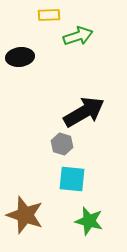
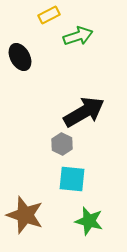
yellow rectangle: rotated 25 degrees counterclockwise
black ellipse: rotated 68 degrees clockwise
gray hexagon: rotated 10 degrees clockwise
